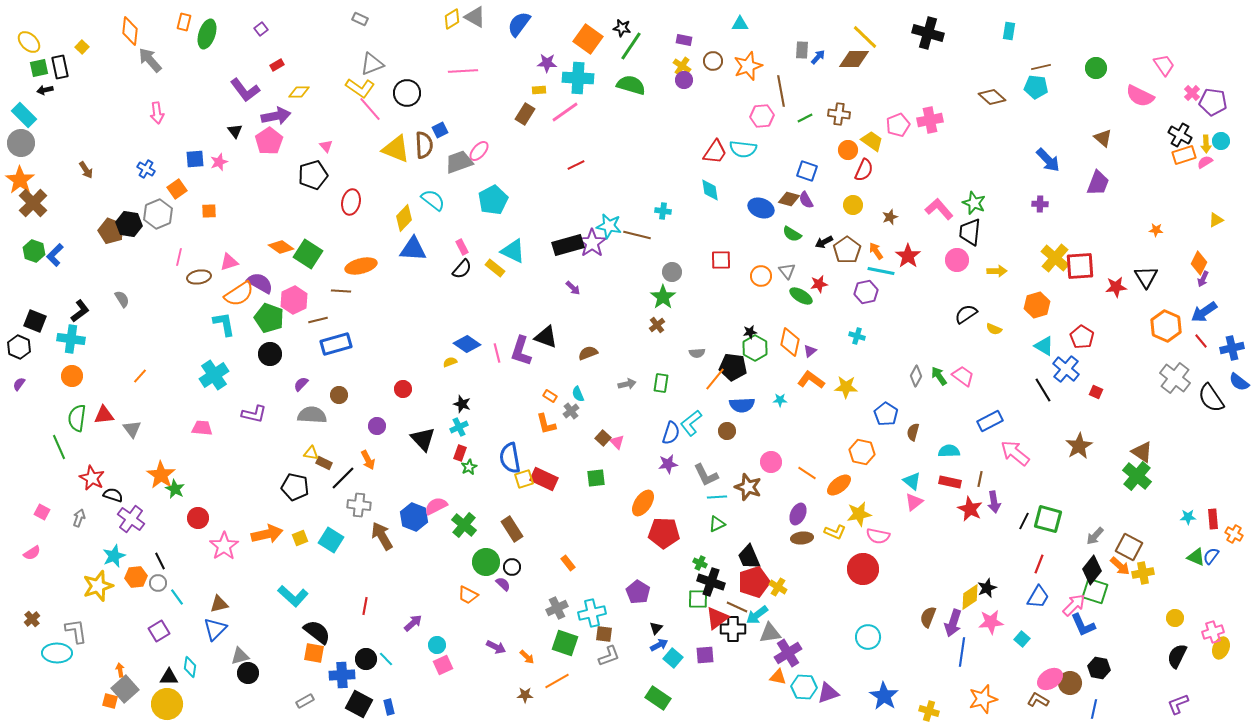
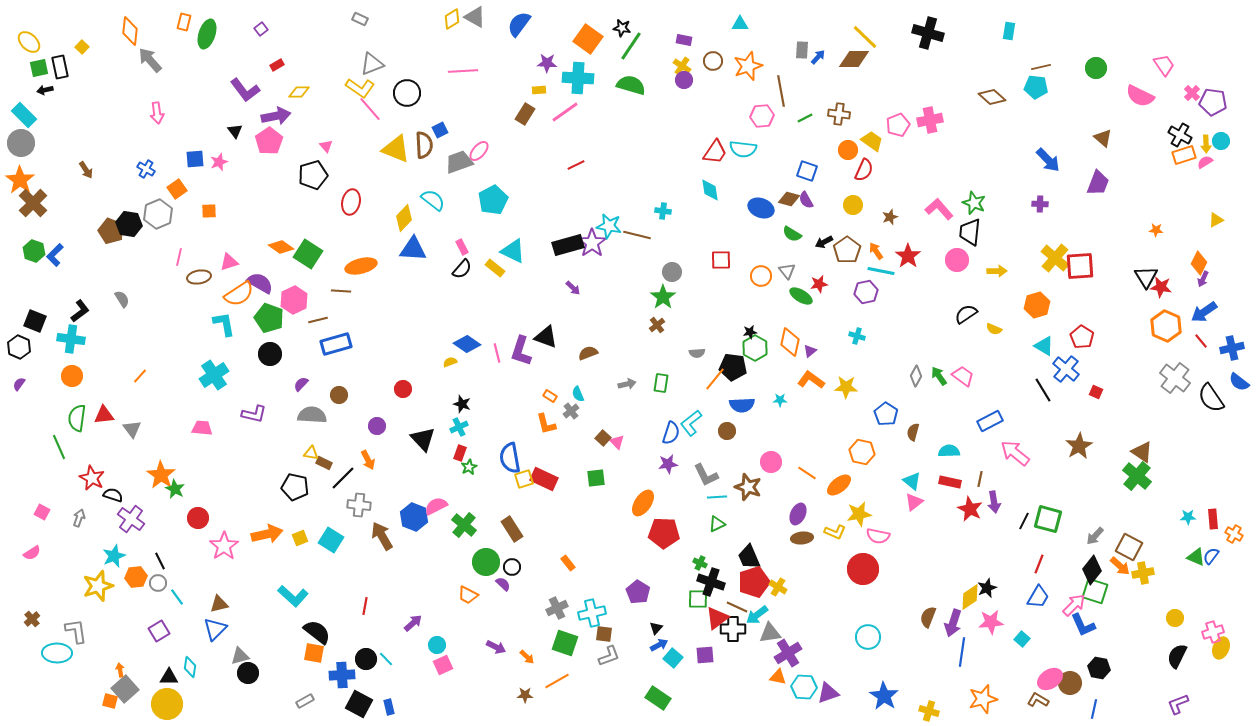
red star at (1116, 287): moved 45 px right; rotated 15 degrees clockwise
